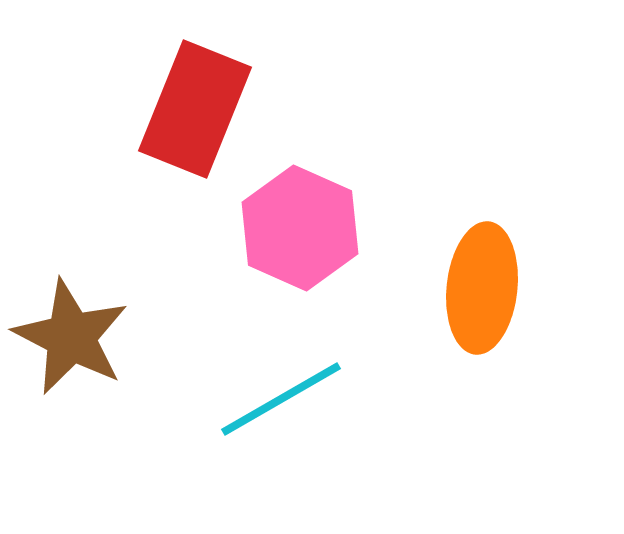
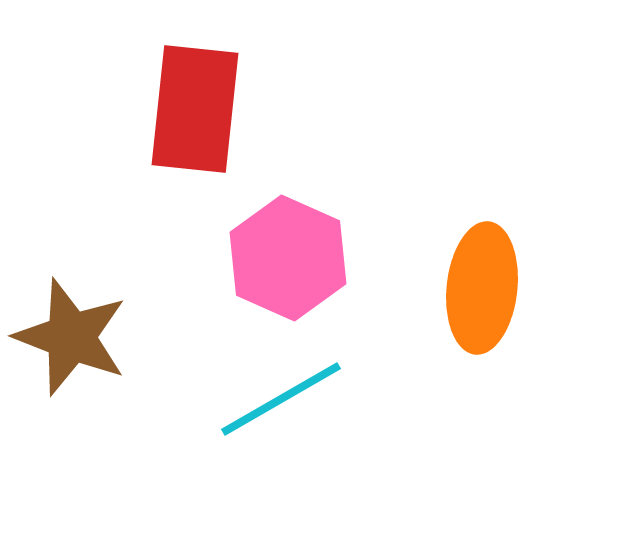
red rectangle: rotated 16 degrees counterclockwise
pink hexagon: moved 12 px left, 30 px down
brown star: rotated 6 degrees counterclockwise
